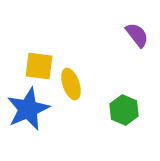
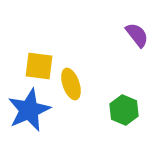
blue star: moved 1 px right, 1 px down
